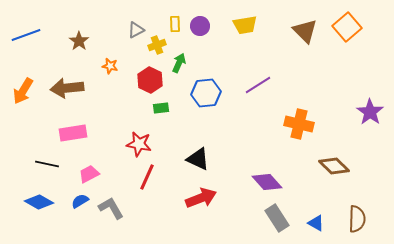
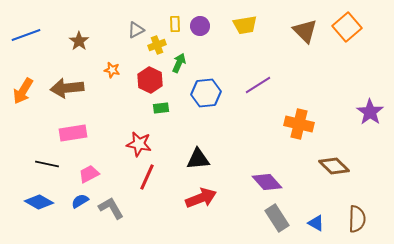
orange star: moved 2 px right, 4 px down
black triangle: rotated 30 degrees counterclockwise
